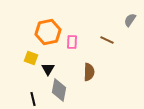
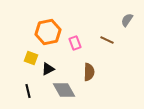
gray semicircle: moved 3 px left
pink rectangle: moved 3 px right, 1 px down; rotated 24 degrees counterclockwise
black triangle: rotated 32 degrees clockwise
gray diamond: moved 5 px right; rotated 40 degrees counterclockwise
black line: moved 5 px left, 8 px up
